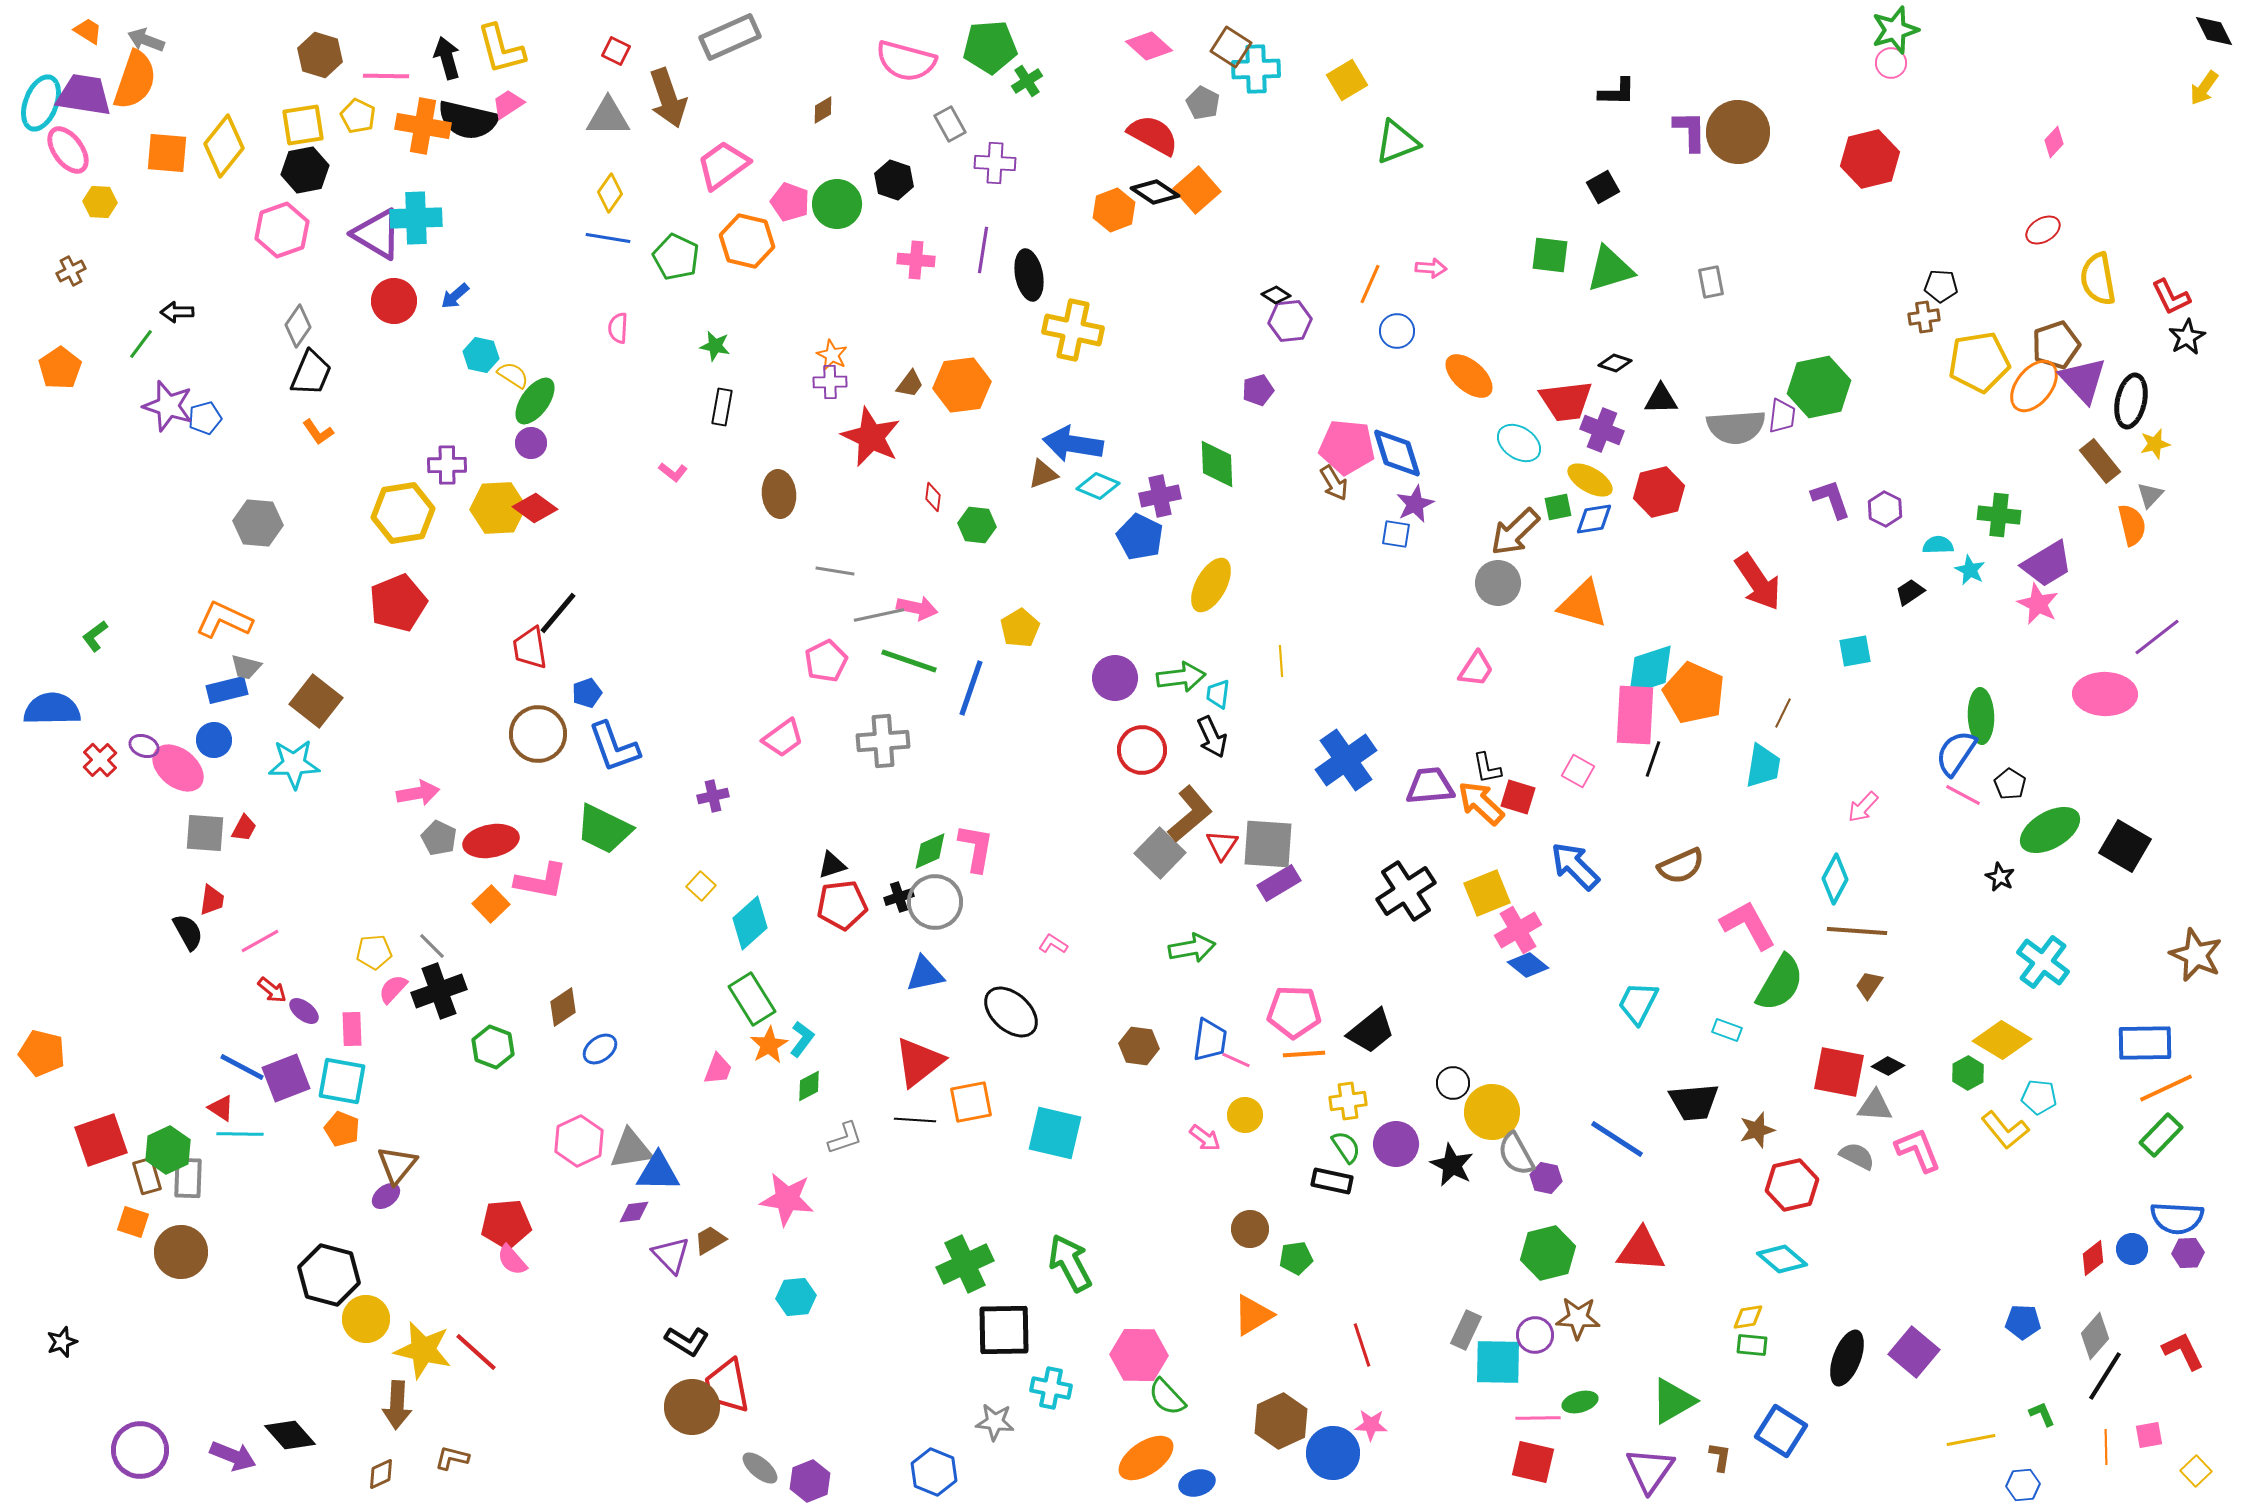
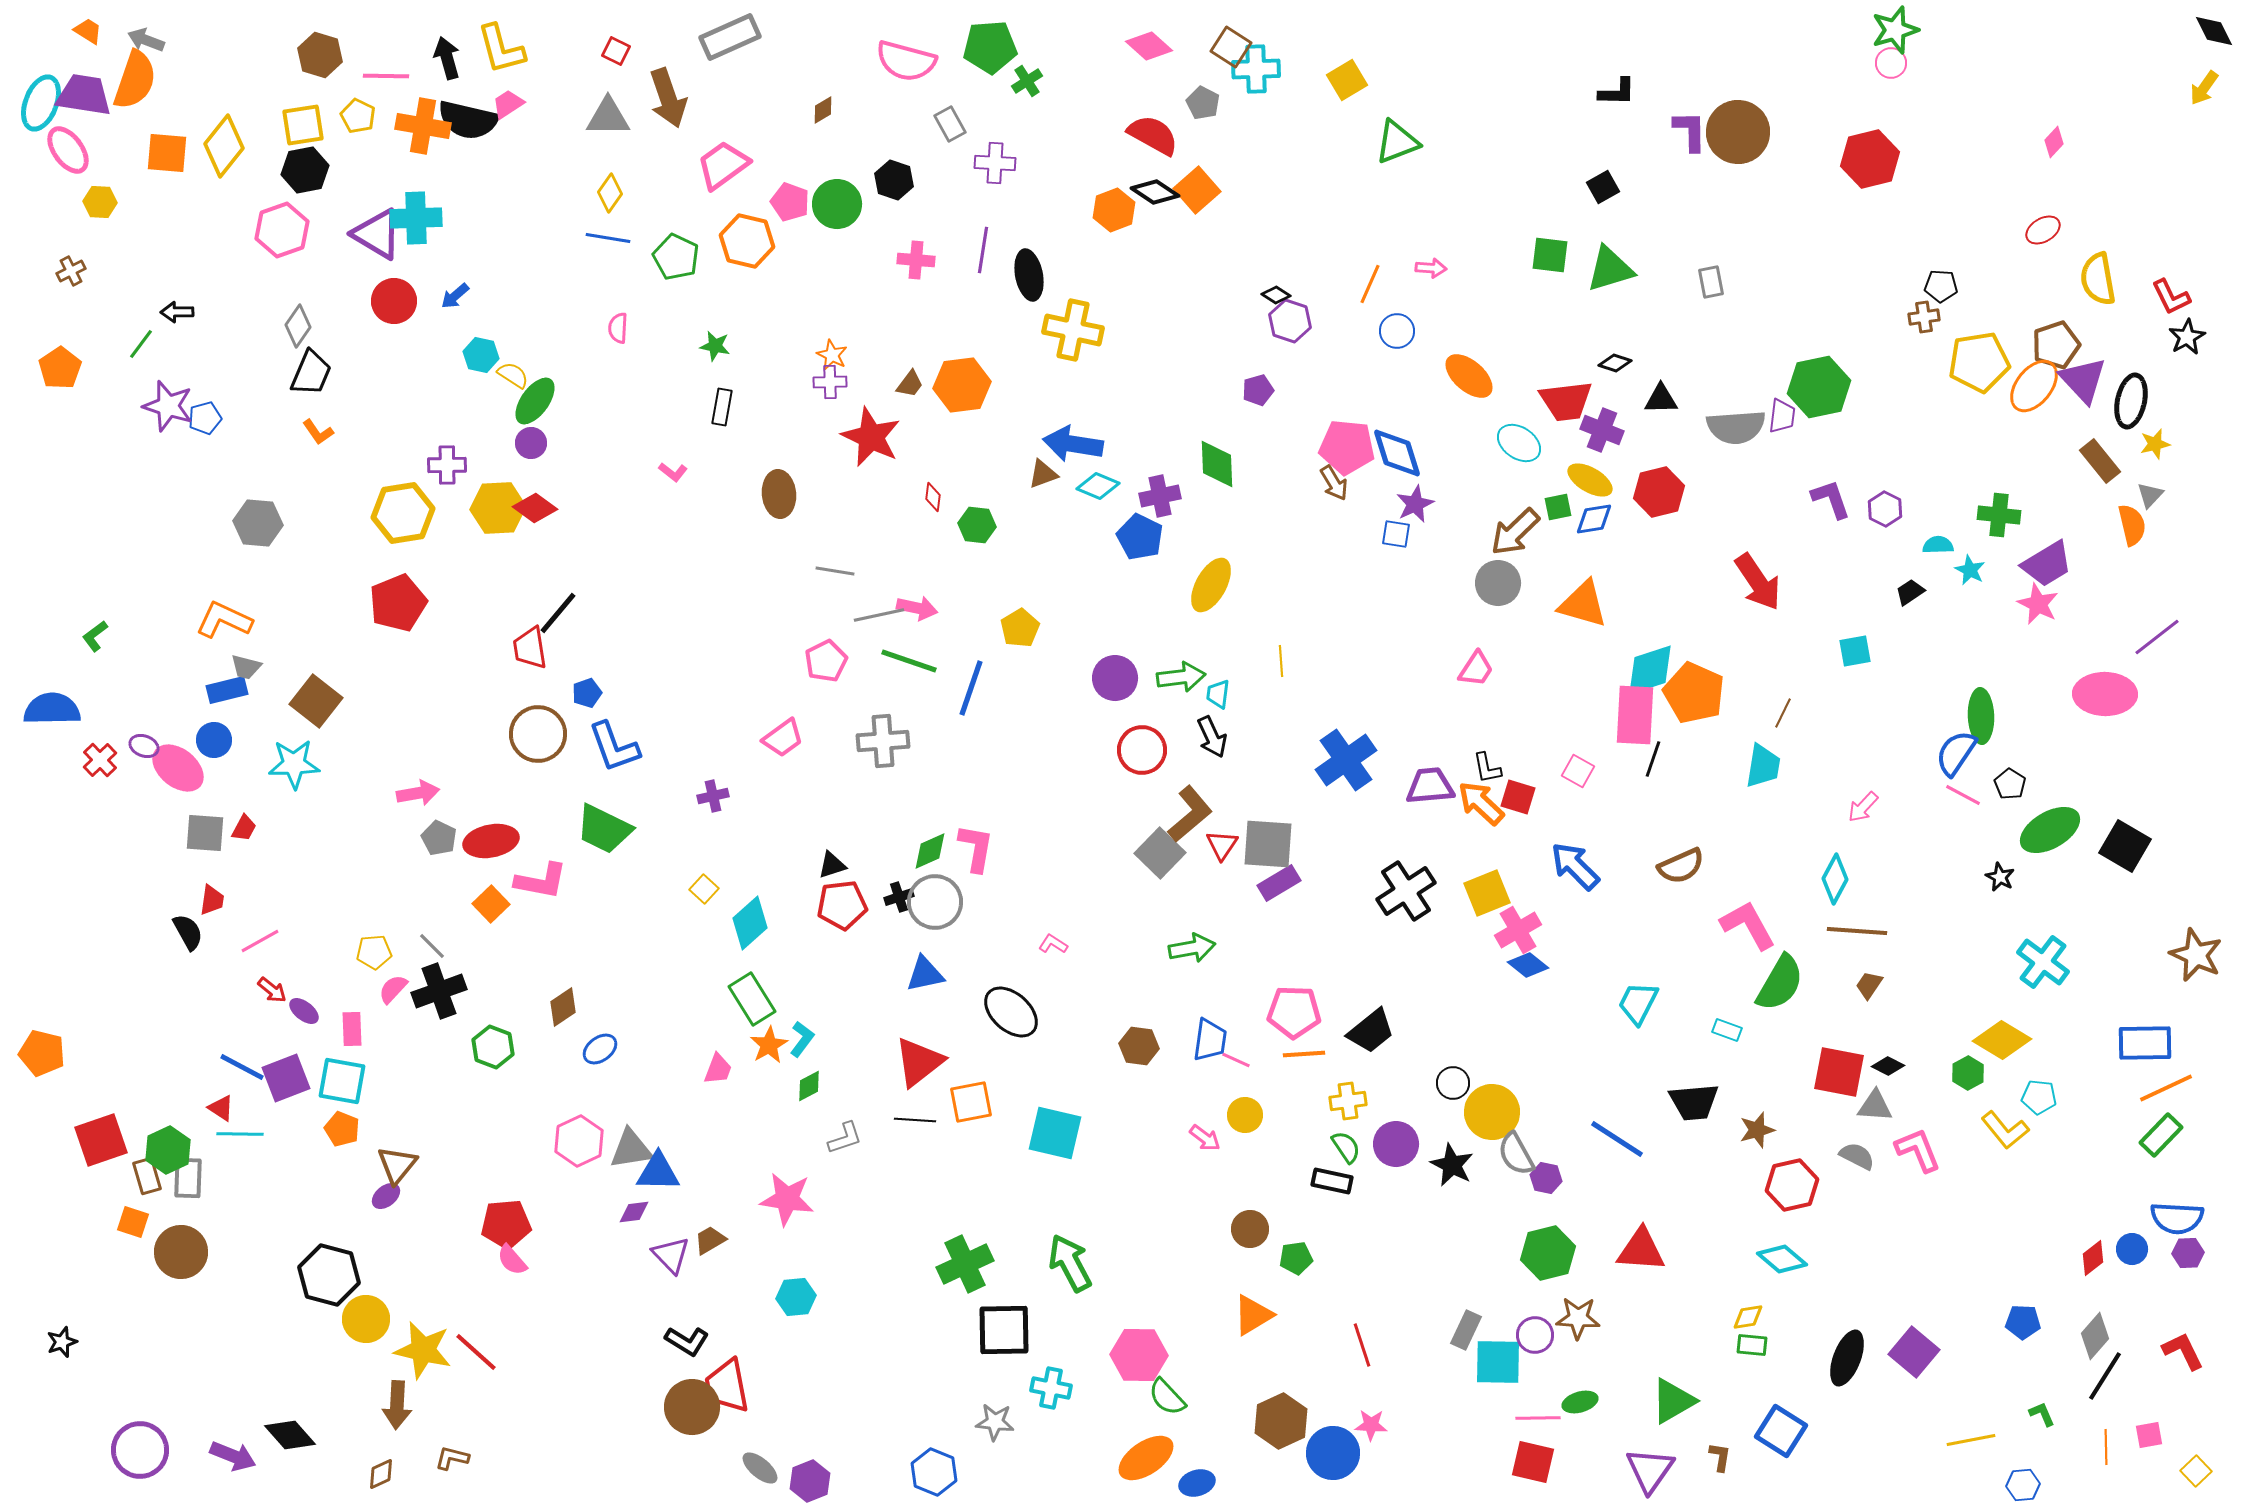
purple hexagon at (1290, 321): rotated 24 degrees clockwise
yellow square at (701, 886): moved 3 px right, 3 px down
